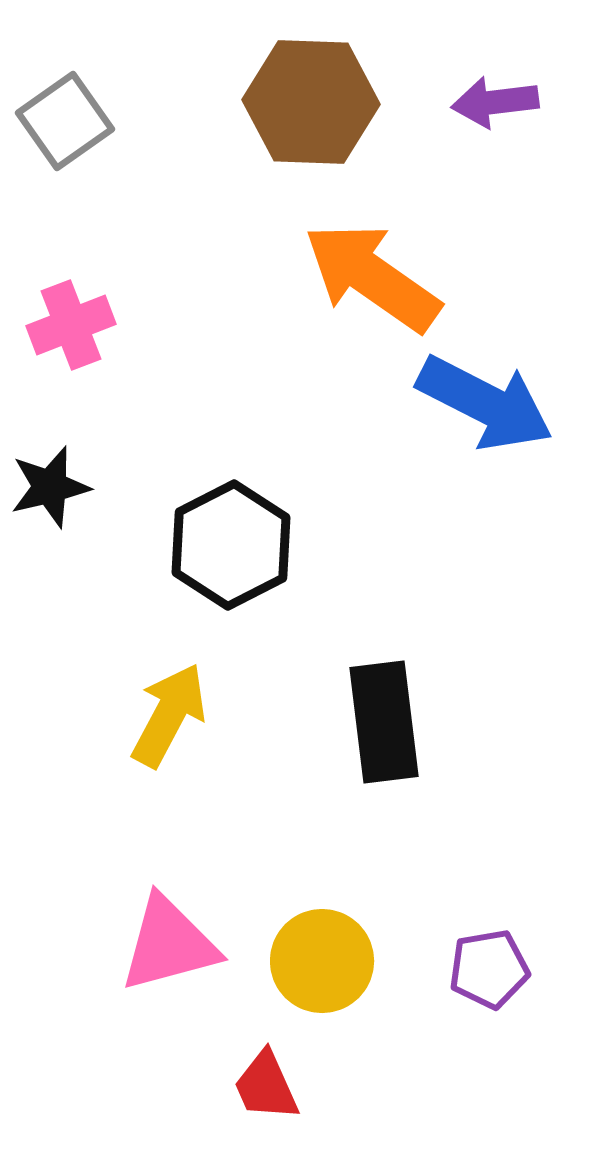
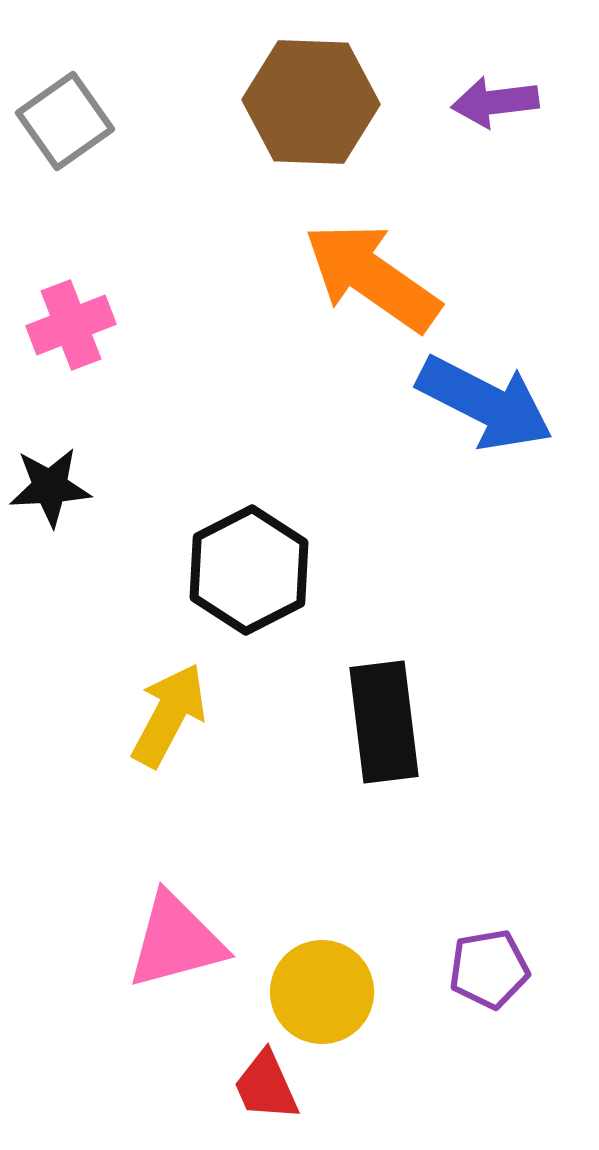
black star: rotated 10 degrees clockwise
black hexagon: moved 18 px right, 25 px down
pink triangle: moved 7 px right, 3 px up
yellow circle: moved 31 px down
